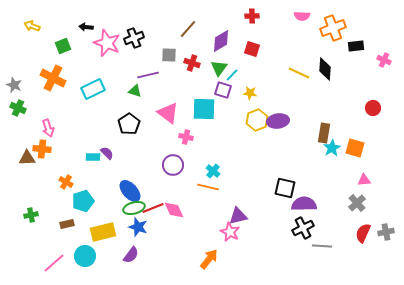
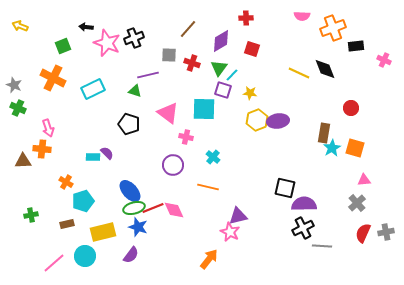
red cross at (252, 16): moved 6 px left, 2 px down
yellow arrow at (32, 26): moved 12 px left
black diamond at (325, 69): rotated 25 degrees counterclockwise
red circle at (373, 108): moved 22 px left
black pentagon at (129, 124): rotated 20 degrees counterclockwise
brown triangle at (27, 158): moved 4 px left, 3 px down
cyan cross at (213, 171): moved 14 px up
